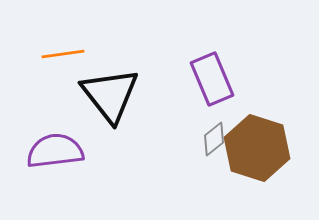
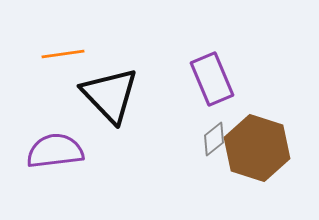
black triangle: rotated 6 degrees counterclockwise
